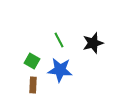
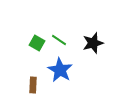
green line: rotated 28 degrees counterclockwise
green square: moved 5 px right, 18 px up
blue star: rotated 25 degrees clockwise
